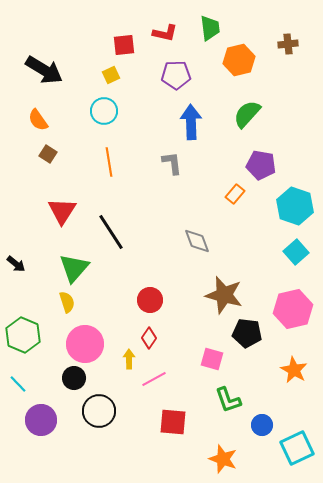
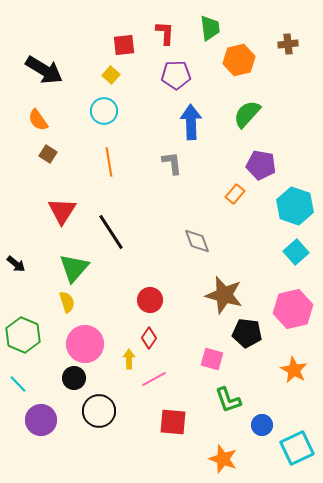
red L-shape at (165, 33): rotated 100 degrees counterclockwise
yellow square at (111, 75): rotated 24 degrees counterclockwise
